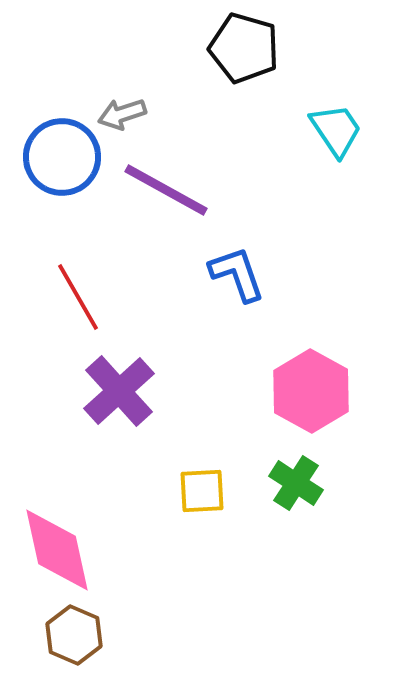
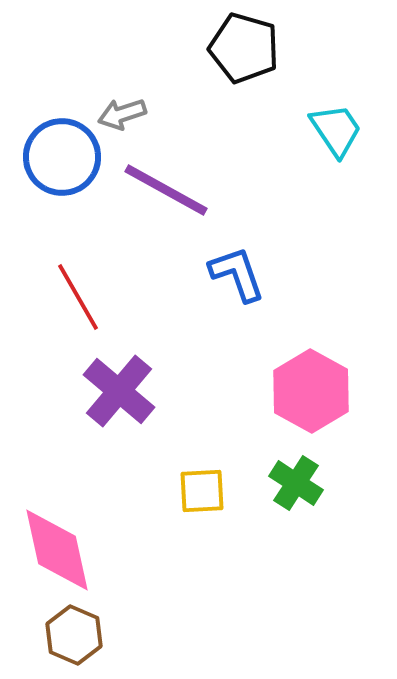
purple cross: rotated 8 degrees counterclockwise
